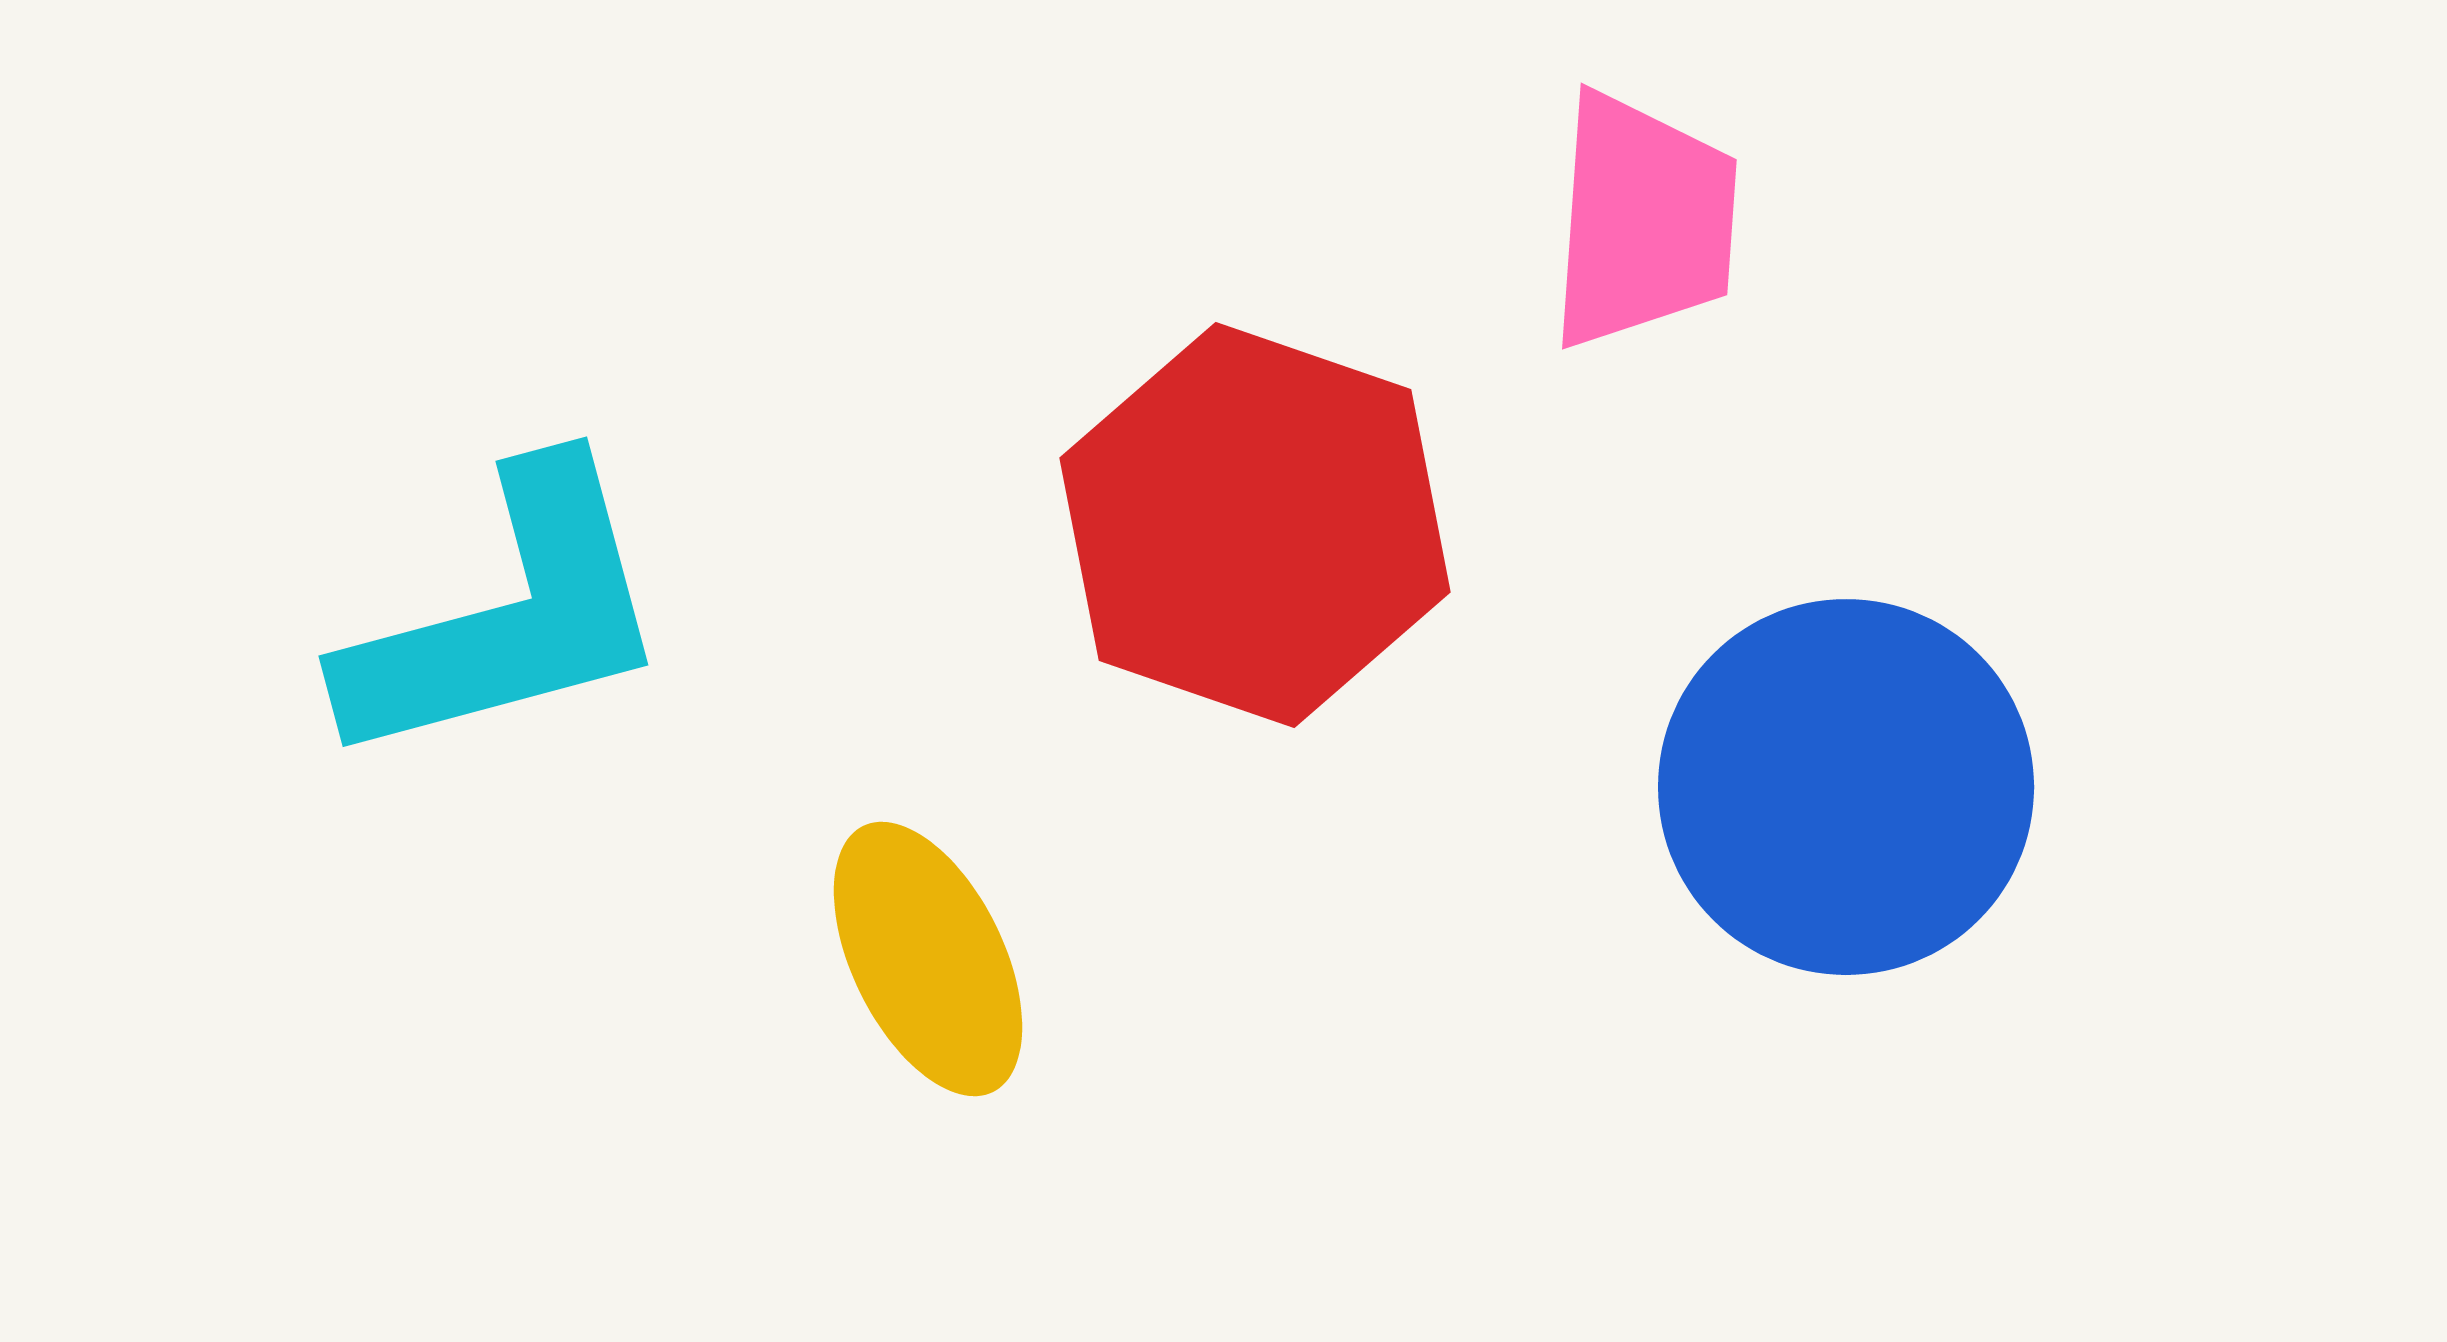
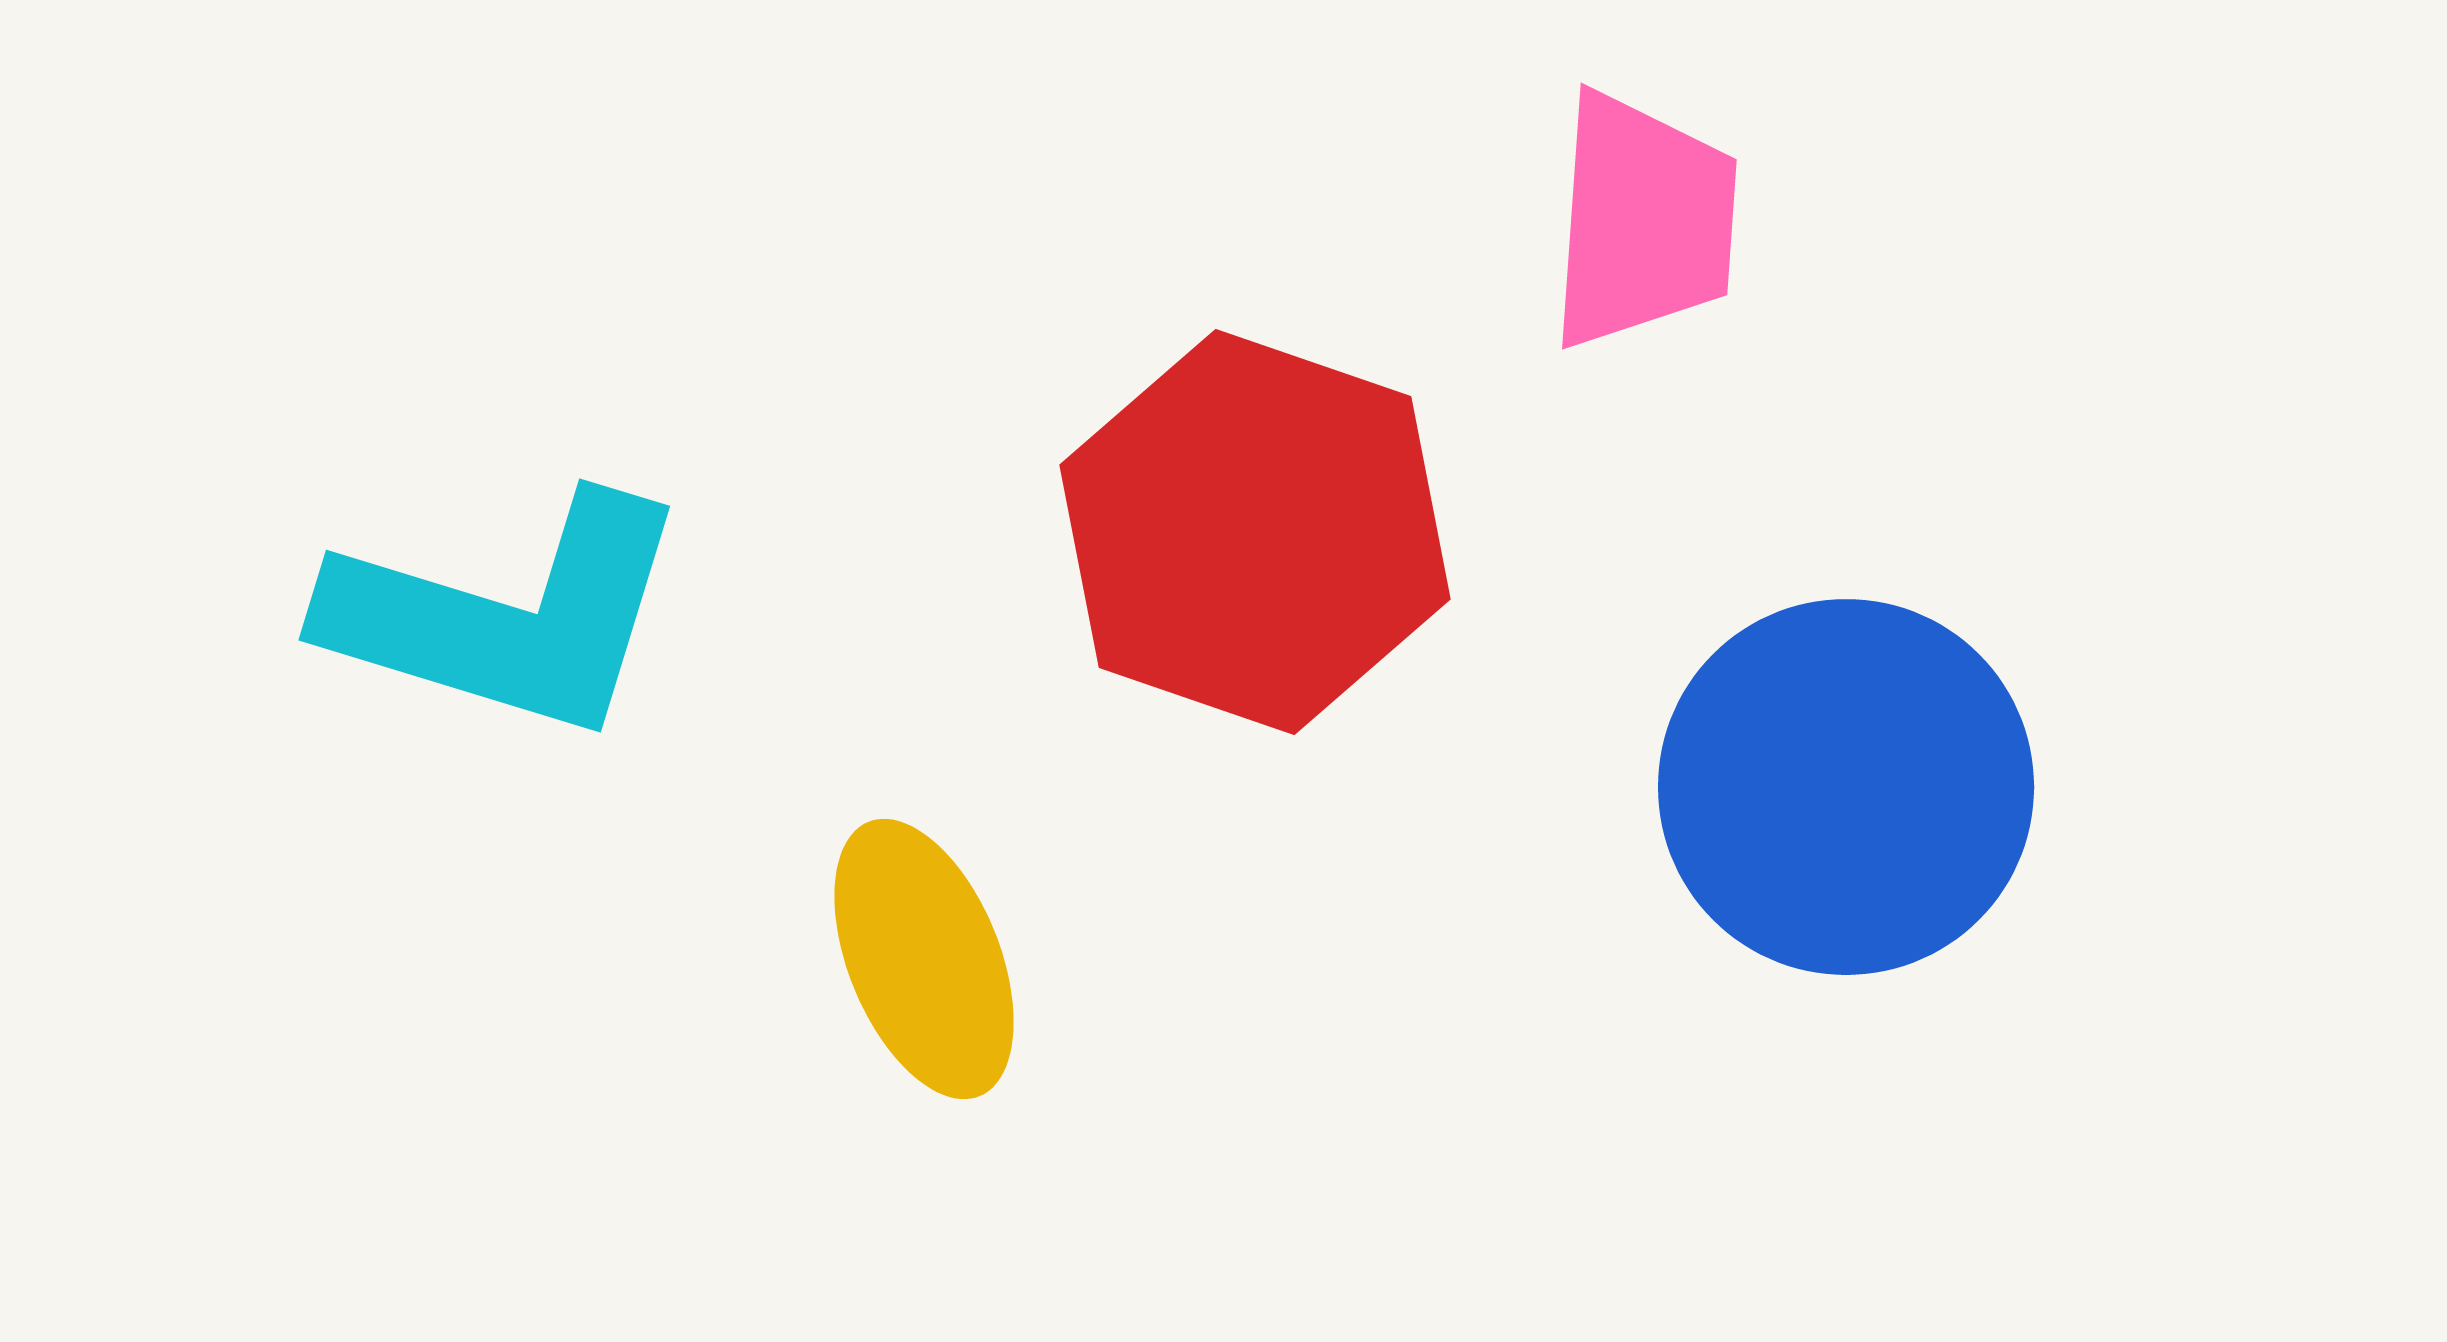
red hexagon: moved 7 px down
cyan L-shape: rotated 32 degrees clockwise
yellow ellipse: moved 4 px left; rotated 4 degrees clockwise
